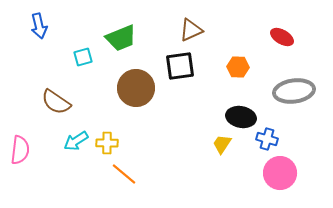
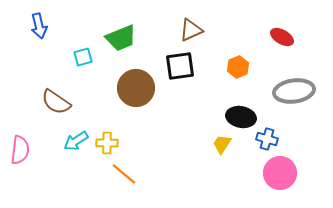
orange hexagon: rotated 25 degrees counterclockwise
